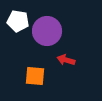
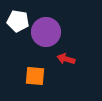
purple circle: moved 1 px left, 1 px down
red arrow: moved 1 px up
